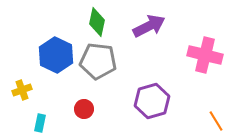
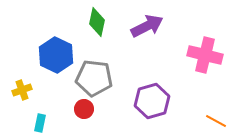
purple arrow: moved 2 px left
gray pentagon: moved 4 px left, 17 px down
orange line: rotated 30 degrees counterclockwise
